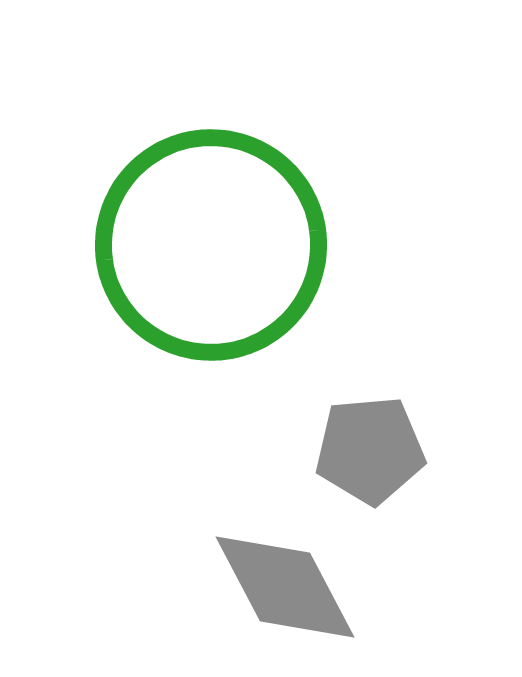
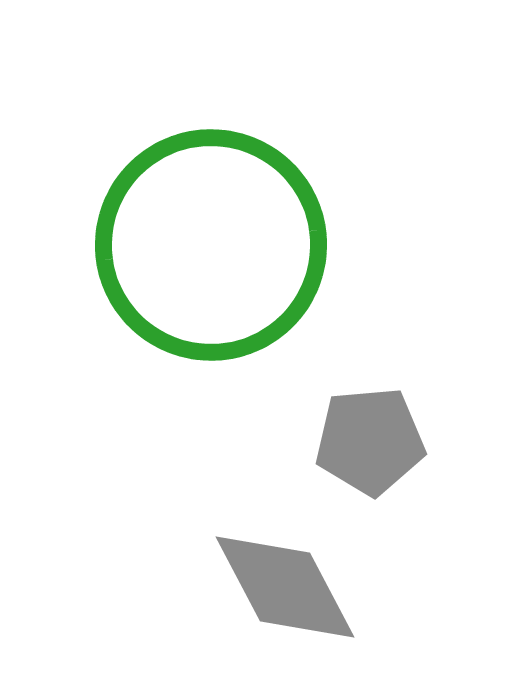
gray pentagon: moved 9 px up
